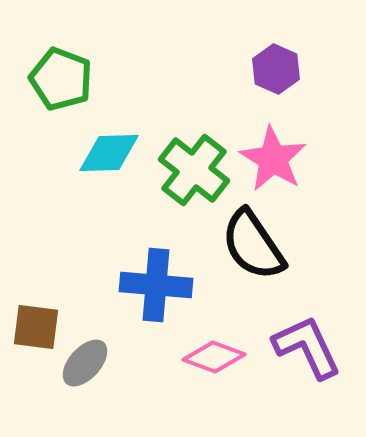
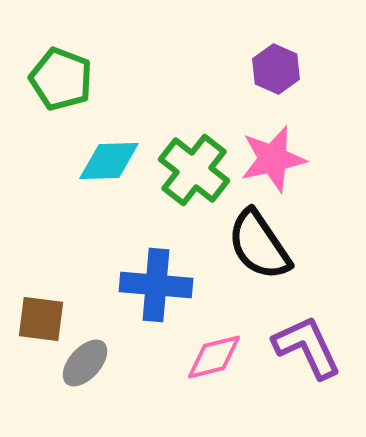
cyan diamond: moved 8 px down
pink star: rotated 28 degrees clockwise
black semicircle: moved 6 px right
brown square: moved 5 px right, 8 px up
pink diamond: rotated 34 degrees counterclockwise
